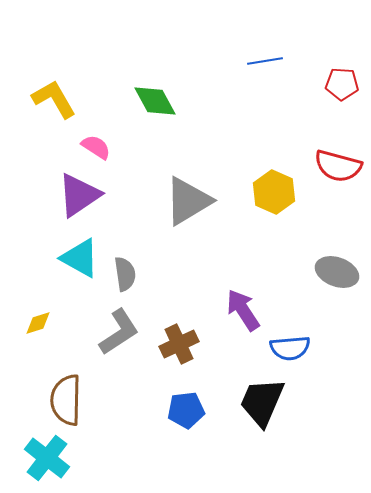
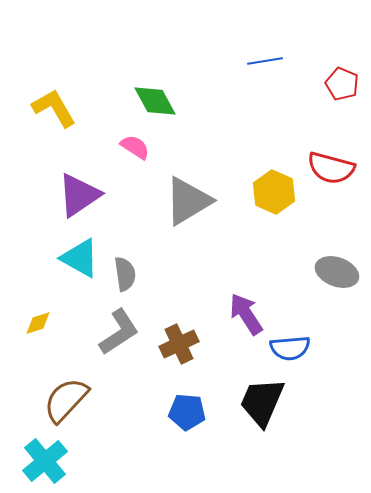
red pentagon: rotated 20 degrees clockwise
yellow L-shape: moved 9 px down
pink semicircle: moved 39 px right
red semicircle: moved 7 px left, 2 px down
purple arrow: moved 3 px right, 4 px down
brown semicircle: rotated 42 degrees clockwise
blue pentagon: moved 1 px right, 2 px down; rotated 12 degrees clockwise
cyan cross: moved 2 px left, 3 px down; rotated 12 degrees clockwise
